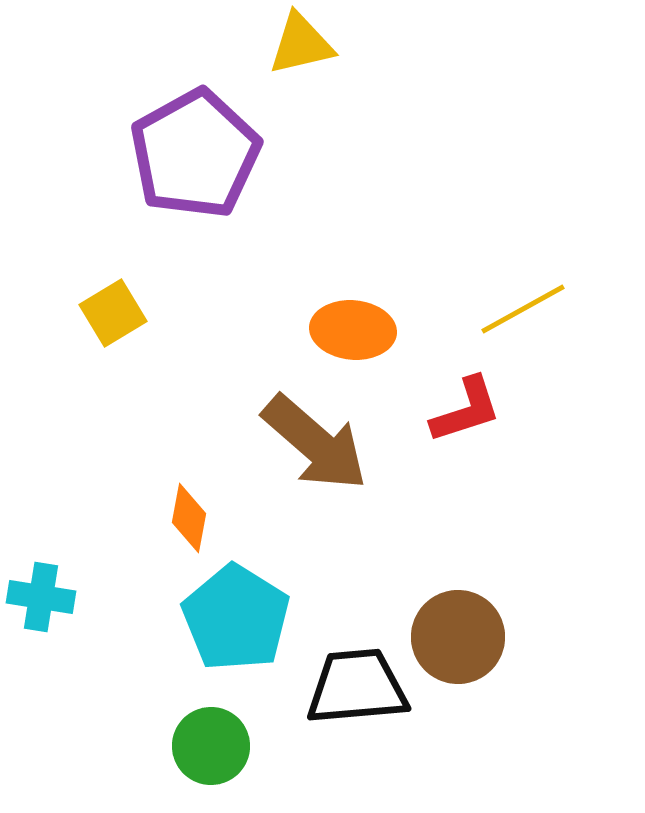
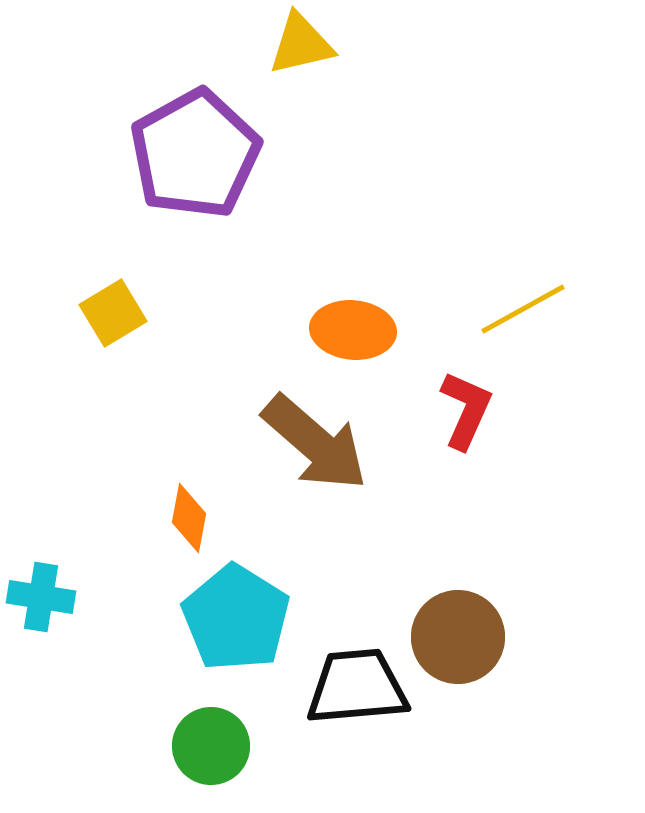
red L-shape: rotated 48 degrees counterclockwise
